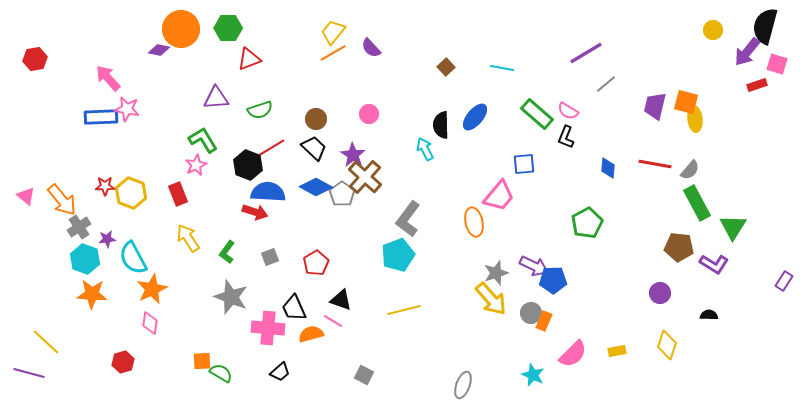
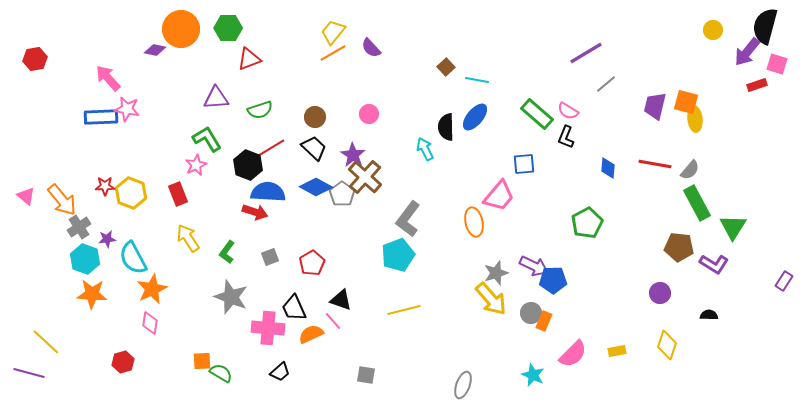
purple diamond at (159, 50): moved 4 px left
cyan line at (502, 68): moved 25 px left, 12 px down
brown circle at (316, 119): moved 1 px left, 2 px up
black semicircle at (441, 125): moved 5 px right, 2 px down
green L-shape at (203, 140): moved 4 px right, 1 px up
red pentagon at (316, 263): moved 4 px left
pink line at (333, 321): rotated 18 degrees clockwise
orange semicircle at (311, 334): rotated 10 degrees counterclockwise
gray square at (364, 375): moved 2 px right; rotated 18 degrees counterclockwise
